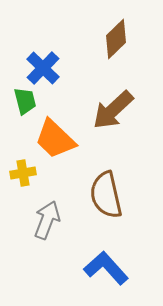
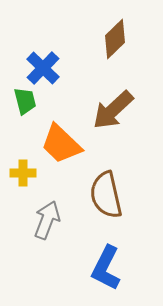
brown diamond: moved 1 px left
orange trapezoid: moved 6 px right, 5 px down
yellow cross: rotated 10 degrees clockwise
blue L-shape: rotated 111 degrees counterclockwise
